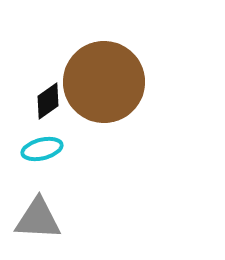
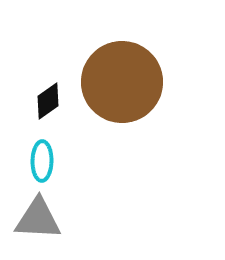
brown circle: moved 18 px right
cyan ellipse: moved 12 px down; rotated 75 degrees counterclockwise
